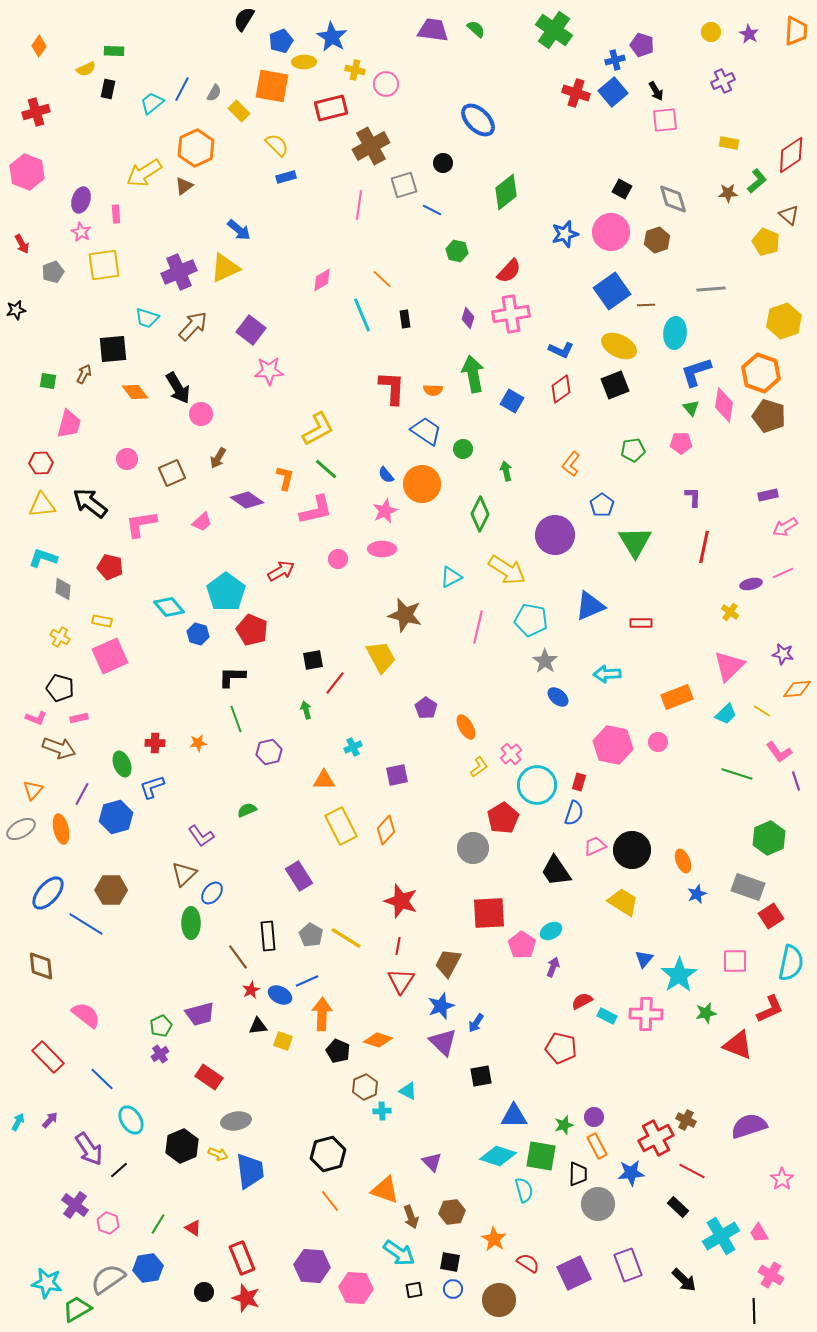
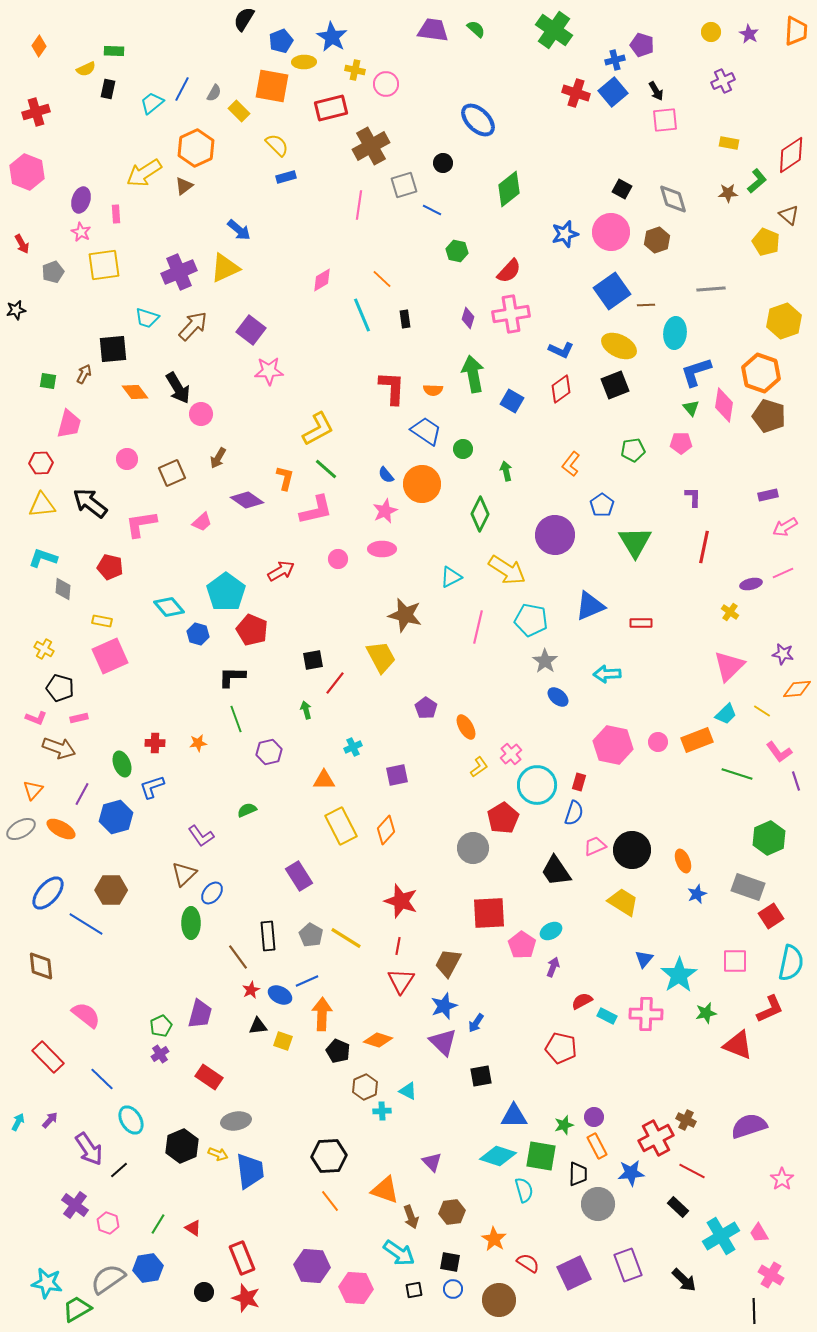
green diamond at (506, 192): moved 3 px right, 3 px up
yellow cross at (60, 637): moved 16 px left, 12 px down
orange rectangle at (677, 697): moved 20 px right, 43 px down
orange ellipse at (61, 829): rotated 48 degrees counterclockwise
blue star at (441, 1006): moved 3 px right
purple trapezoid at (200, 1014): rotated 60 degrees counterclockwise
black hexagon at (328, 1154): moved 1 px right, 2 px down; rotated 12 degrees clockwise
